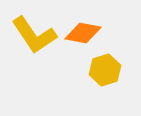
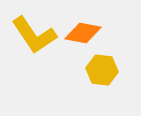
yellow hexagon: moved 3 px left; rotated 24 degrees clockwise
